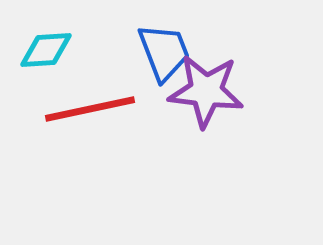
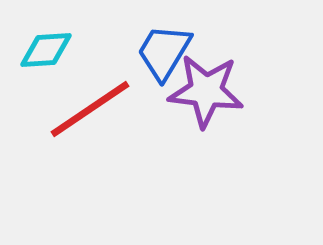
blue trapezoid: rotated 128 degrees counterclockwise
red line: rotated 22 degrees counterclockwise
